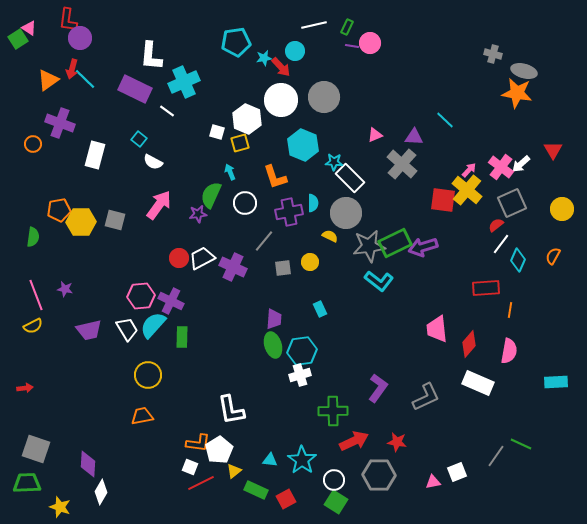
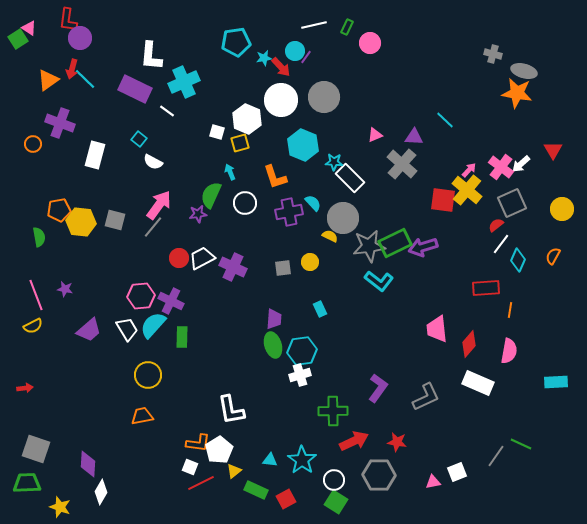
purple line at (352, 46): moved 46 px left, 11 px down; rotated 64 degrees counterclockwise
cyan semicircle at (313, 203): rotated 42 degrees counterclockwise
gray circle at (346, 213): moved 3 px left, 5 px down
yellow hexagon at (81, 222): rotated 8 degrees clockwise
green semicircle at (33, 237): moved 6 px right; rotated 18 degrees counterclockwise
gray line at (264, 241): moved 111 px left, 14 px up
purple trapezoid at (89, 330): rotated 28 degrees counterclockwise
